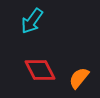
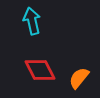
cyan arrow: rotated 132 degrees clockwise
